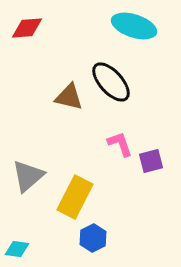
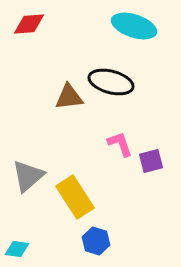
red diamond: moved 2 px right, 4 px up
black ellipse: rotated 33 degrees counterclockwise
brown triangle: rotated 20 degrees counterclockwise
yellow rectangle: rotated 60 degrees counterclockwise
blue hexagon: moved 3 px right, 3 px down; rotated 16 degrees counterclockwise
